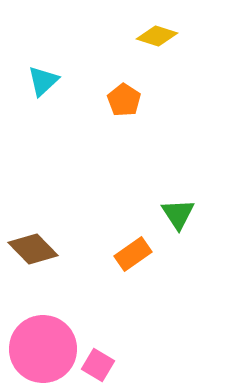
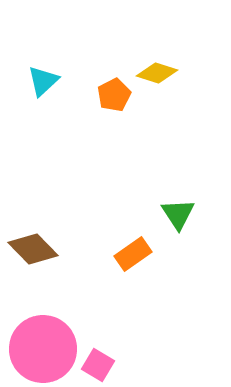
yellow diamond: moved 37 px down
orange pentagon: moved 10 px left, 5 px up; rotated 12 degrees clockwise
